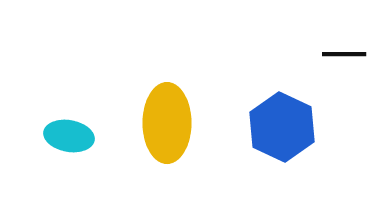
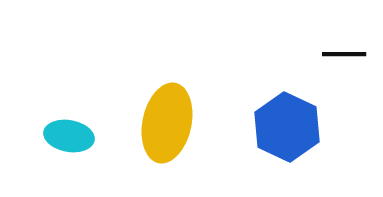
yellow ellipse: rotated 12 degrees clockwise
blue hexagon: moved 5 px right
